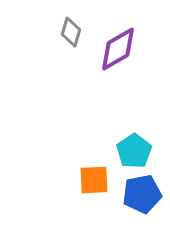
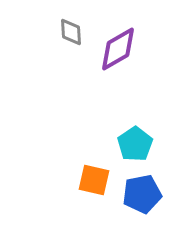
gray diamond: rotated 20 degrees counterclockwise
cyan pentagon: moved 1 px right, 7 px up
orange square: rotated 16 degrees clockwise
